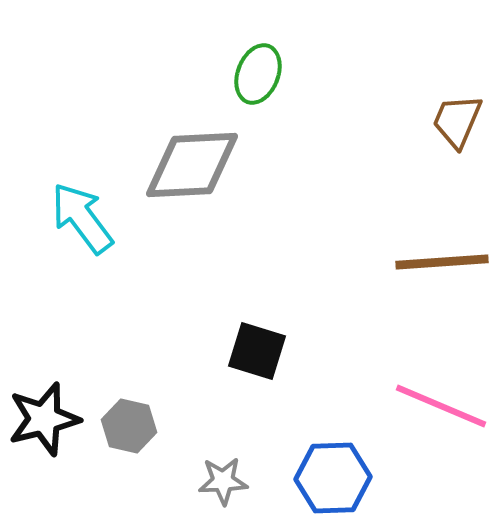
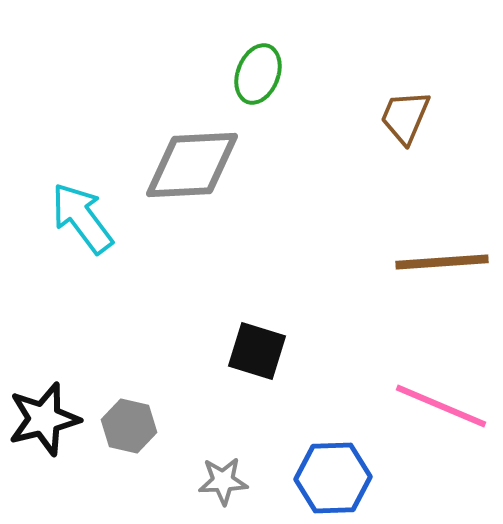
brown trapezoid: moved 52 px left, 4 px up
